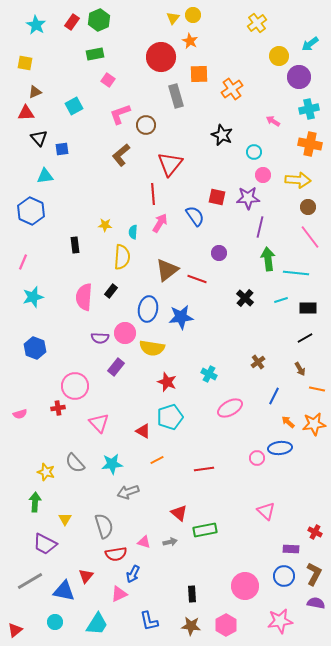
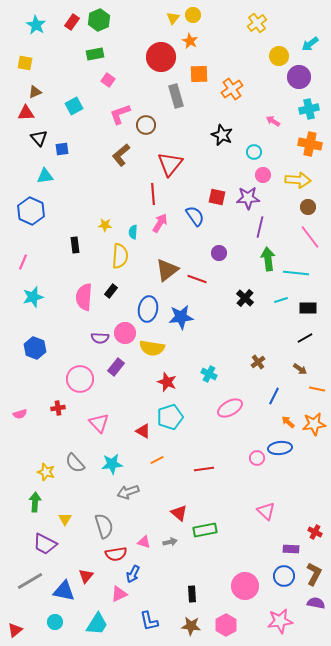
yellow semicircle at (122, 257): moved 2 px left, 1 px up
brown arrow at (300, 369): rotated 24 degrees counterclockwise
pink circle at (75, 386): moved 5 px right, 7 px up
